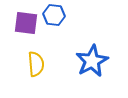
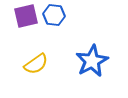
purple square: moved 7 px up; rotated 20 degrees counterclockwise
yellow semicircle: rotated 60 degrees clockwise
